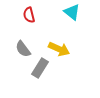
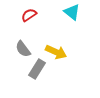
red semicircle: rotated 70 degrees clockwise
yellow arrow: moved 3 px left, 3 px down
gray rectangle: moved 3 px left, 1 px down
